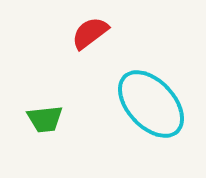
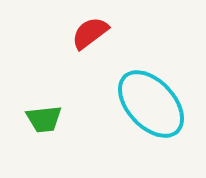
green trapezoid: moved 1 px left
